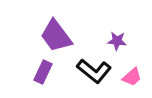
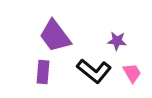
purple trapezoid: moved 1 px left
purple rectangle: rotated 20 degrees counterclockwise
pink trapezoid: moved 4 px up; rotated 80 degrees counterclockwise
